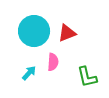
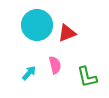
cyan circle: moved 3 px right, 6 px up
pink semicircle: moved 2 px right, 3 px down; rotated 18 degrees counterclockwise
